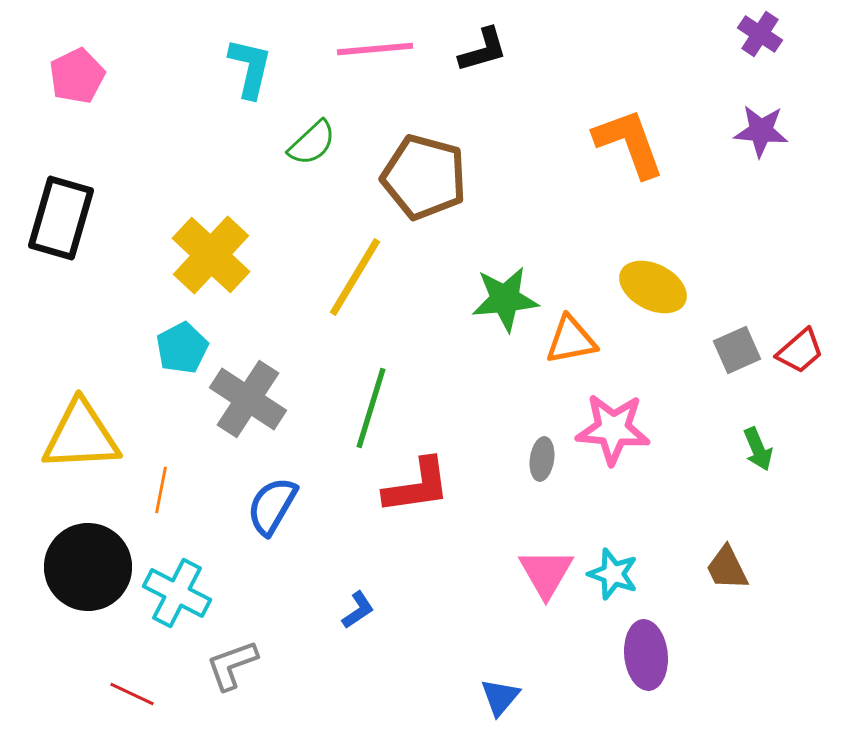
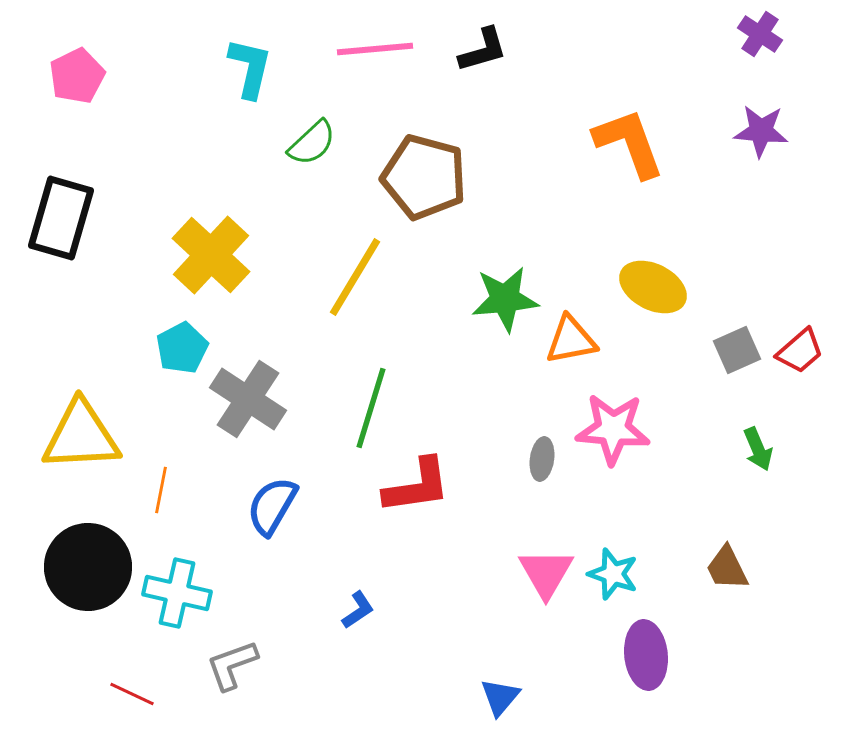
cyan cross: rotated 14 degrees counterclockwise
